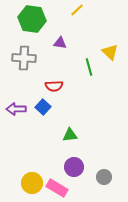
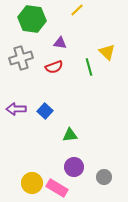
yellow triangle: moved 3 px left
gray cross: moved 3 px left; rotated 20 degrees counterclockwise
red semicircle: moved 19 px up; rotated 18 degrees counterclockwise
blue square: moved 2 px right, 4 px down
